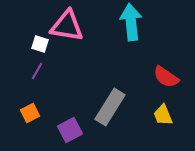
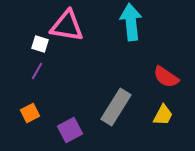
gray rectangle: moved 6 px right
yellow trapezoid: rotated 130 degrees counterclockwise
